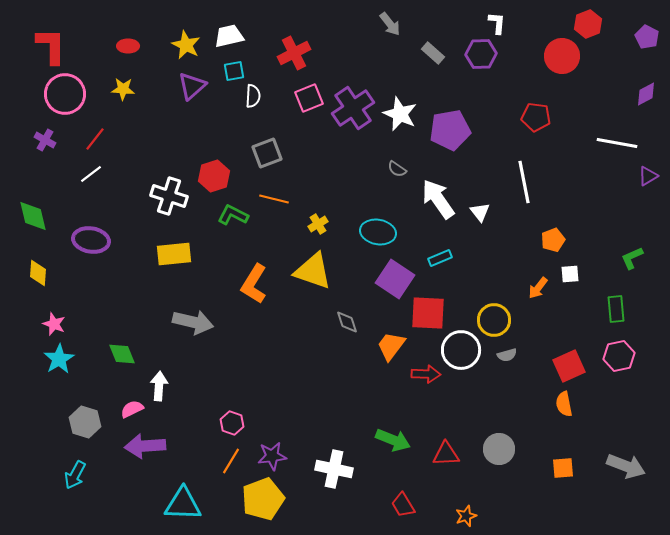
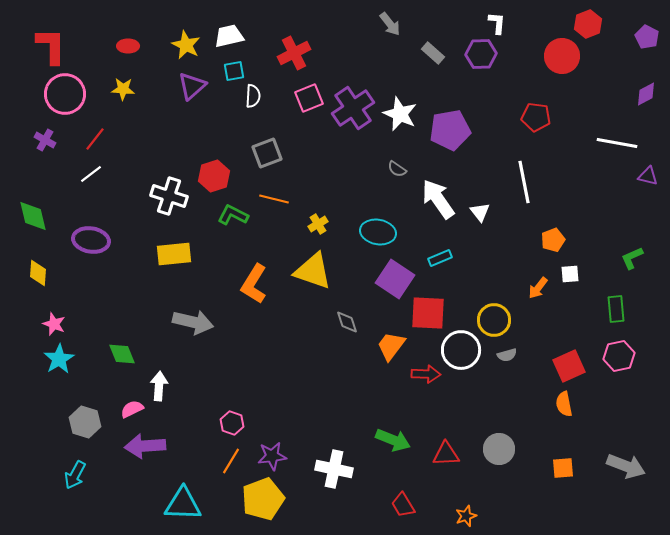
purple triangle at (648, 176): rotated 45 degrees clockwise
